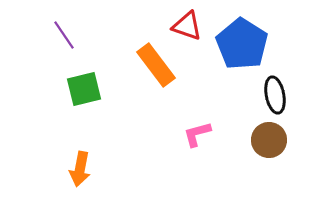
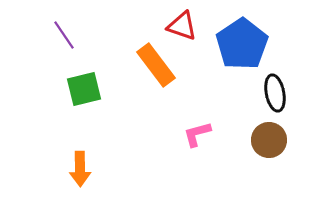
red triangle: moved 5 px left
blue pentagon: rotated 6 degrees clockwise
black ellipse: moved 2 px up
orange arrow: rotated 12 degrees counterclockwise
